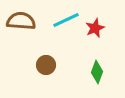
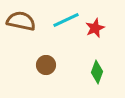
brown semicircle: rotated 8 degrees clockwise
